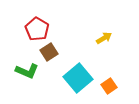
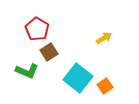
cyan square: rotated 12 degrees counterclockwise
orange square: moved 4 px left
